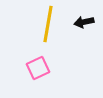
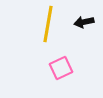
pink square: moved 23 px right
